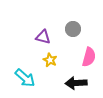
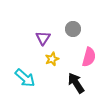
purple triangle: moved 1 px down; rotated 49 degrees clockwise
yellow star: moved 2 px right, 1 px up; rotated 24 degrees clockwise
black arrow: rotated 60 degrees clockwise
